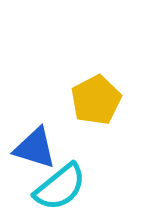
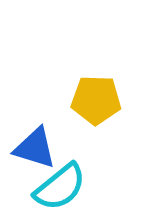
yellow pentagon: rotated 30 degrees clockwise
